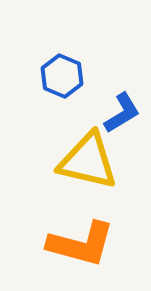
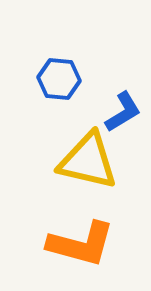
blue hexagon: moved 3 px left, 3 px down; rotated 18 degrees counterclockwise
blue L-shape: moved 1 px right, 1 px up
